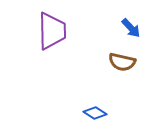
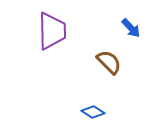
brown semicircle: moved 13 px left; rotated 148 degrees counterclockwise
blue diamond: moved 2 px left, 1 px up
